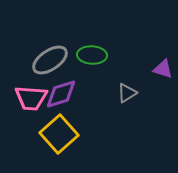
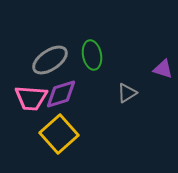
green ellipse: rotated 76 degrees clockwise
